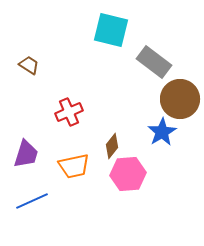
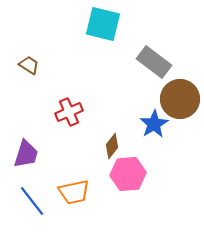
cyan square: moved 8 px left, 6 px up
blue star: moved 8 px left, 8 px up
orange trapezoid: moved 26 px down
blue line: rotated 76 degrees clockwise
